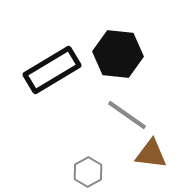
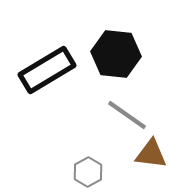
black hexagon: moved 2 px left
black rectangle: moved 5 px left
